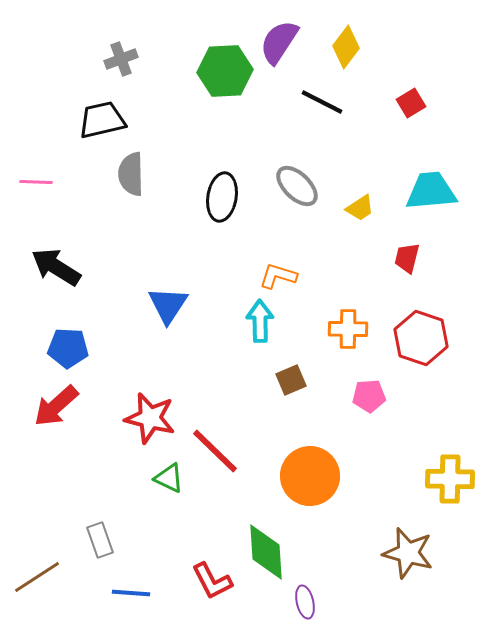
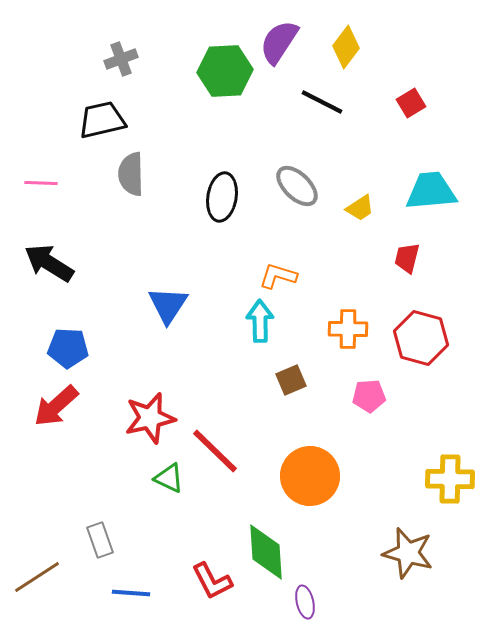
pink line: moved 5 px right, 1 px down
black arrow: moved 7 px left, 4 px up
red hexagon: rotated 4 degrees counterclockwise
red star: rotated 27 degrees counterclockwise
